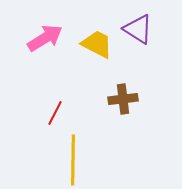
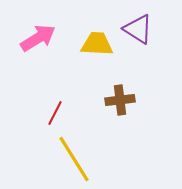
pink arrow: moved 7 px left
yellow trapezoid: rotated 24 degrees counterclockwise
brown cross: moved 3 px left, 1 px down
yellow line: moved 1 px right, 1 px up; rotated 33 degrees counterclockwise
